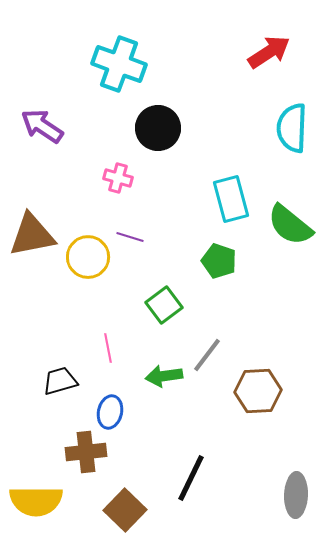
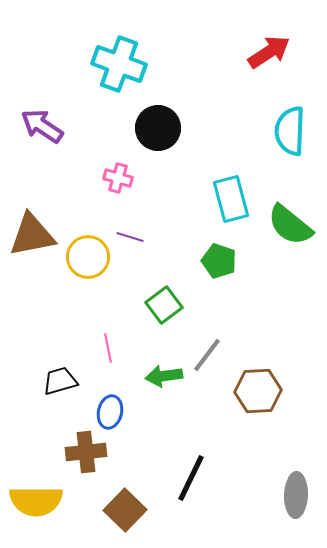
cyan semicircle: moved 2 px left, 3 px down
